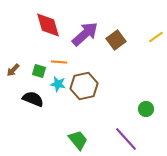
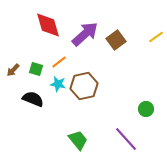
orange line: rotated 42 degrees counterclockwise
green square: moved 3 px left, 2 px up
